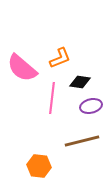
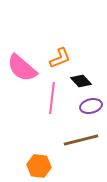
black diamond: moved 1 px right, 1 px up; rotated 40 degrees clockwise
brown line: moved 1 px left, 1 px up
